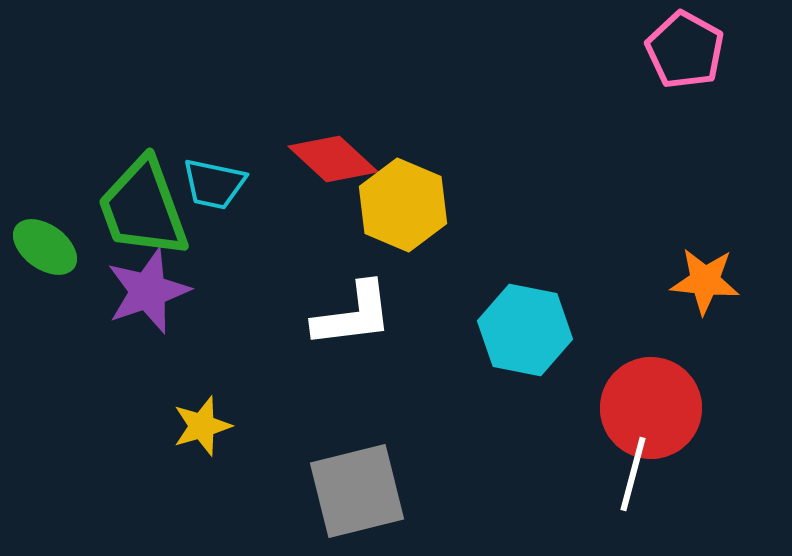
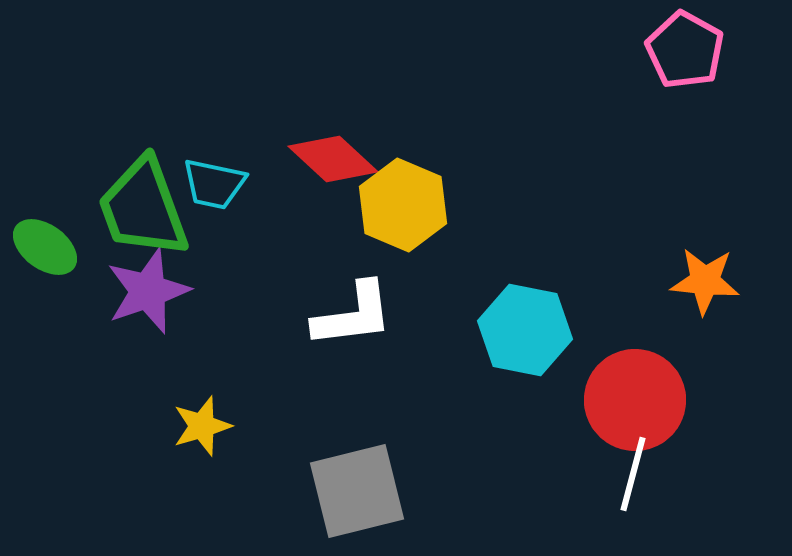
red circle: moved 16 px left, 8 px up
